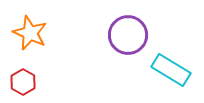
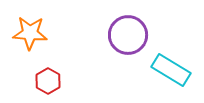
orange star: rotated 20 degrees counterclockwise
red hexagon: moved 25 px right, 1 px up
